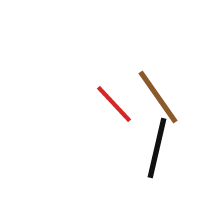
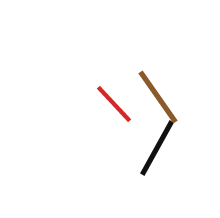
black line: rotated 16 degrees clockwise
